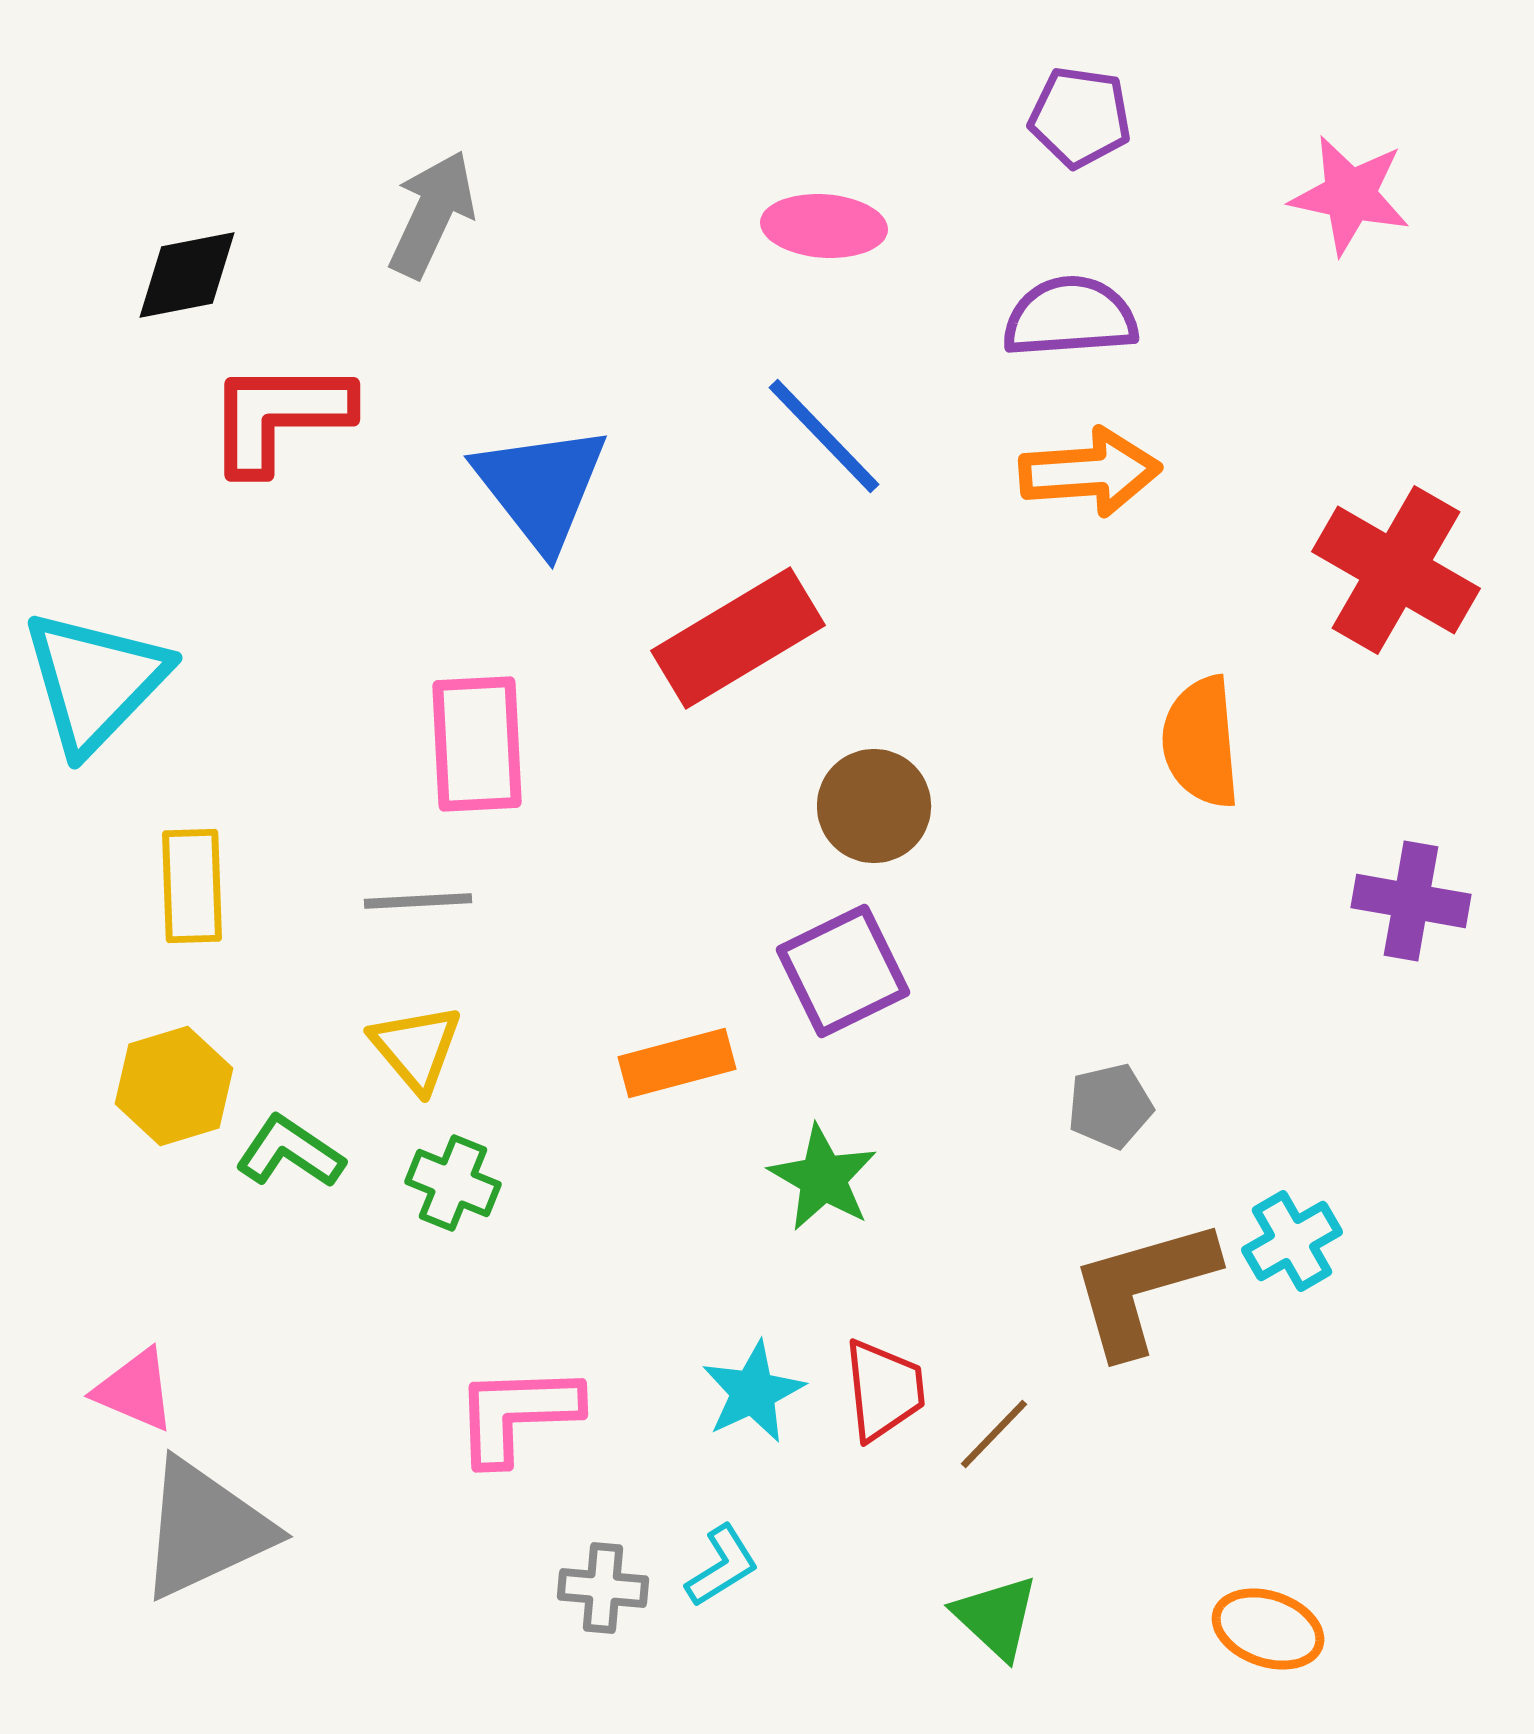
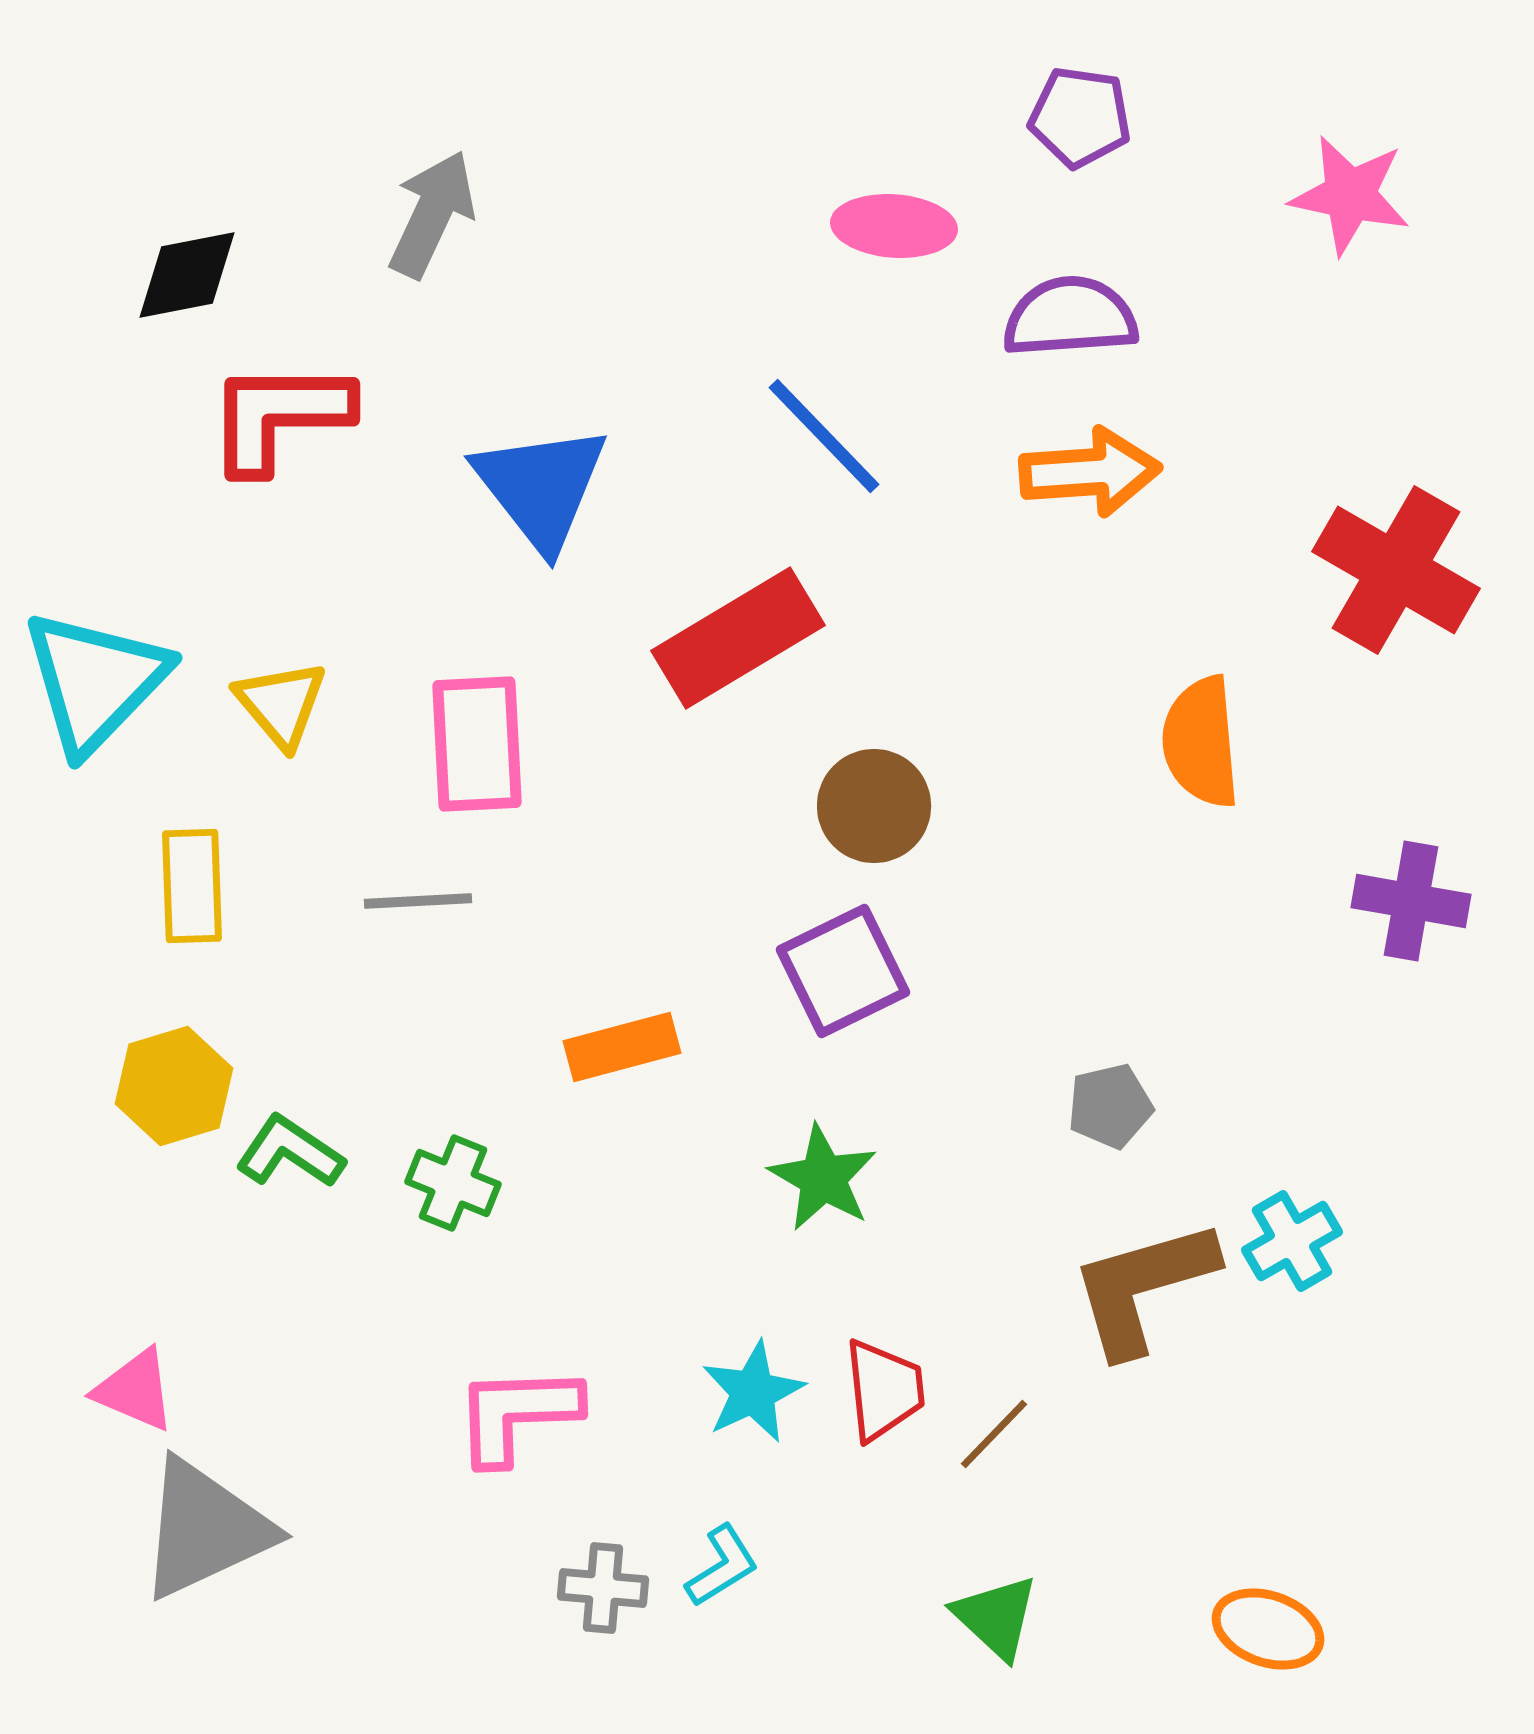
pink ellipse: moved 70 px right
yellow triangle: moved 135 px left, 344 px up
orange rectangle: moved 55 px left, 16 px up
